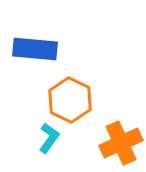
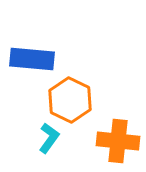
blue rectangle: moved 3 px left, 10 px down
orange cross: moved 3 px left, 2 px up; rotated 30 degrees clockwise
